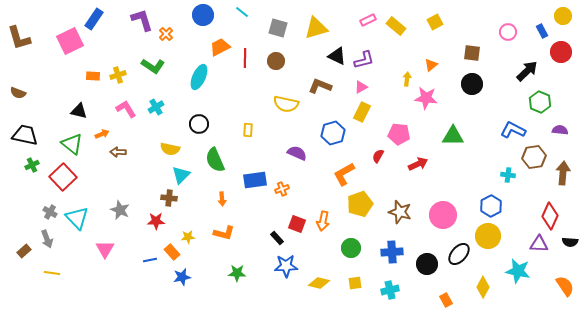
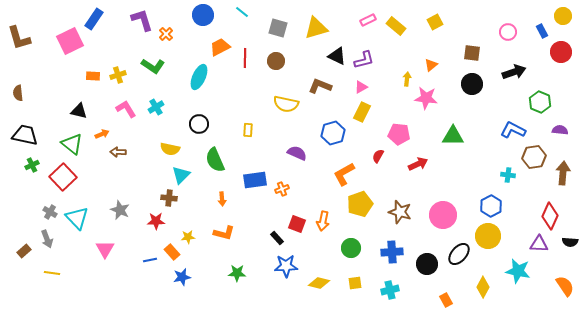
black arrow at (527, 71): moved 13 px left, 1 px down; rotated 25 degrees clockwise
brown semicircle at (18, 93): rotated 63 degrees clockwise
